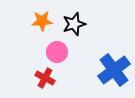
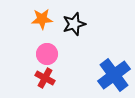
orange star: moved 2 px up
pink circle: moved 10 px left, 2 px down
blue cross: moved 5 px down
